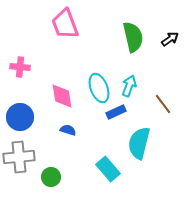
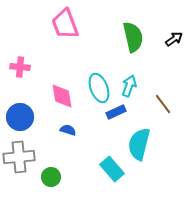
black arrow: moved 4 px right
cyan semicircle: moved 1 px down
cyan rectangle: moved 4 px right
